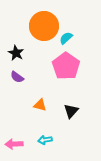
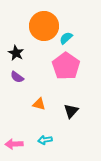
orange triangle: moved 1 px left, 1 px up
